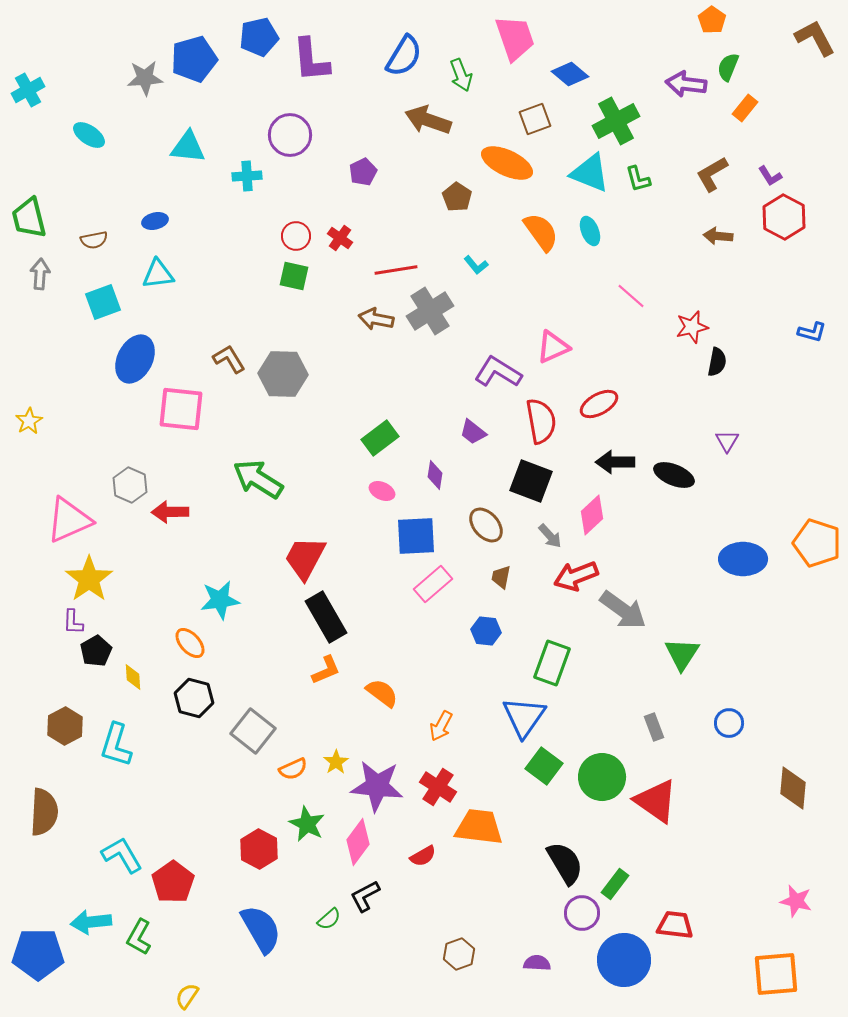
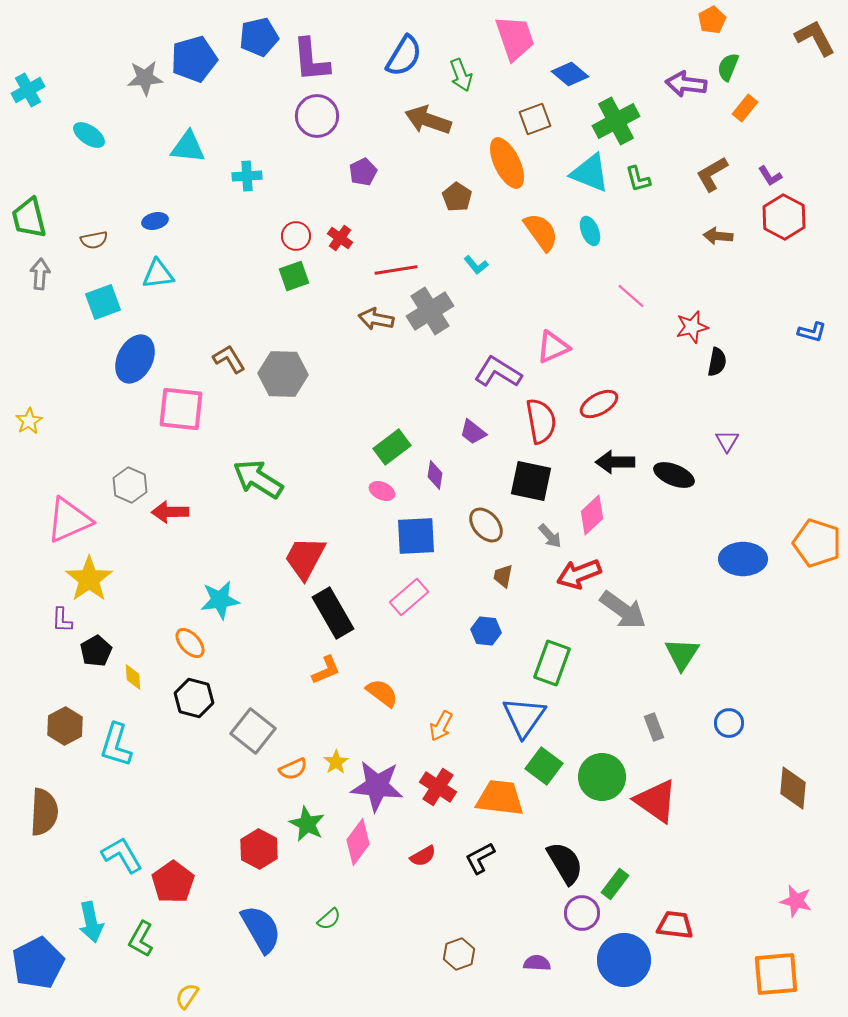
orange pentagon at (712, 20): rotated 8 degrees clockwise
purple circle at (290, 135): moved 27 px right, 19 px up
orange ellipse at (507, 163): rotated 39 degrees clockwise
green square at (294, 276): rotated 32 degrees counterclockwise
green rectangle at (380, 438): moved 12 px right, 9 px down
black square at (531, 481): rotated 9 degrees counterclockwise
red arrow at (576, 576): moved 3 px right, 2 px up
brown trapezoid at (501, 577): moved 2 px right, 1 px up
pink rectangle at (433, 584): moved 24 px left, 13 px down
black rectangle at (326, 617): moved 7 px right, 4 px up
purple L-shape at (73, 622): moved 11 px left, 2 px up
orange trapezoid at (479, 827): moved 21 px right, 29 px up
black L-shape at (365, 896): moved 115 px right, 38 px up
cyan arrow at (91, 922): rotated 96 degrees counterclockwise
green L-shape at (139, 937): moved 2 px right, 2 px down
blue pentagon at (38, 954): moved 9 px down; rotated 27 degrees counterclockwise
